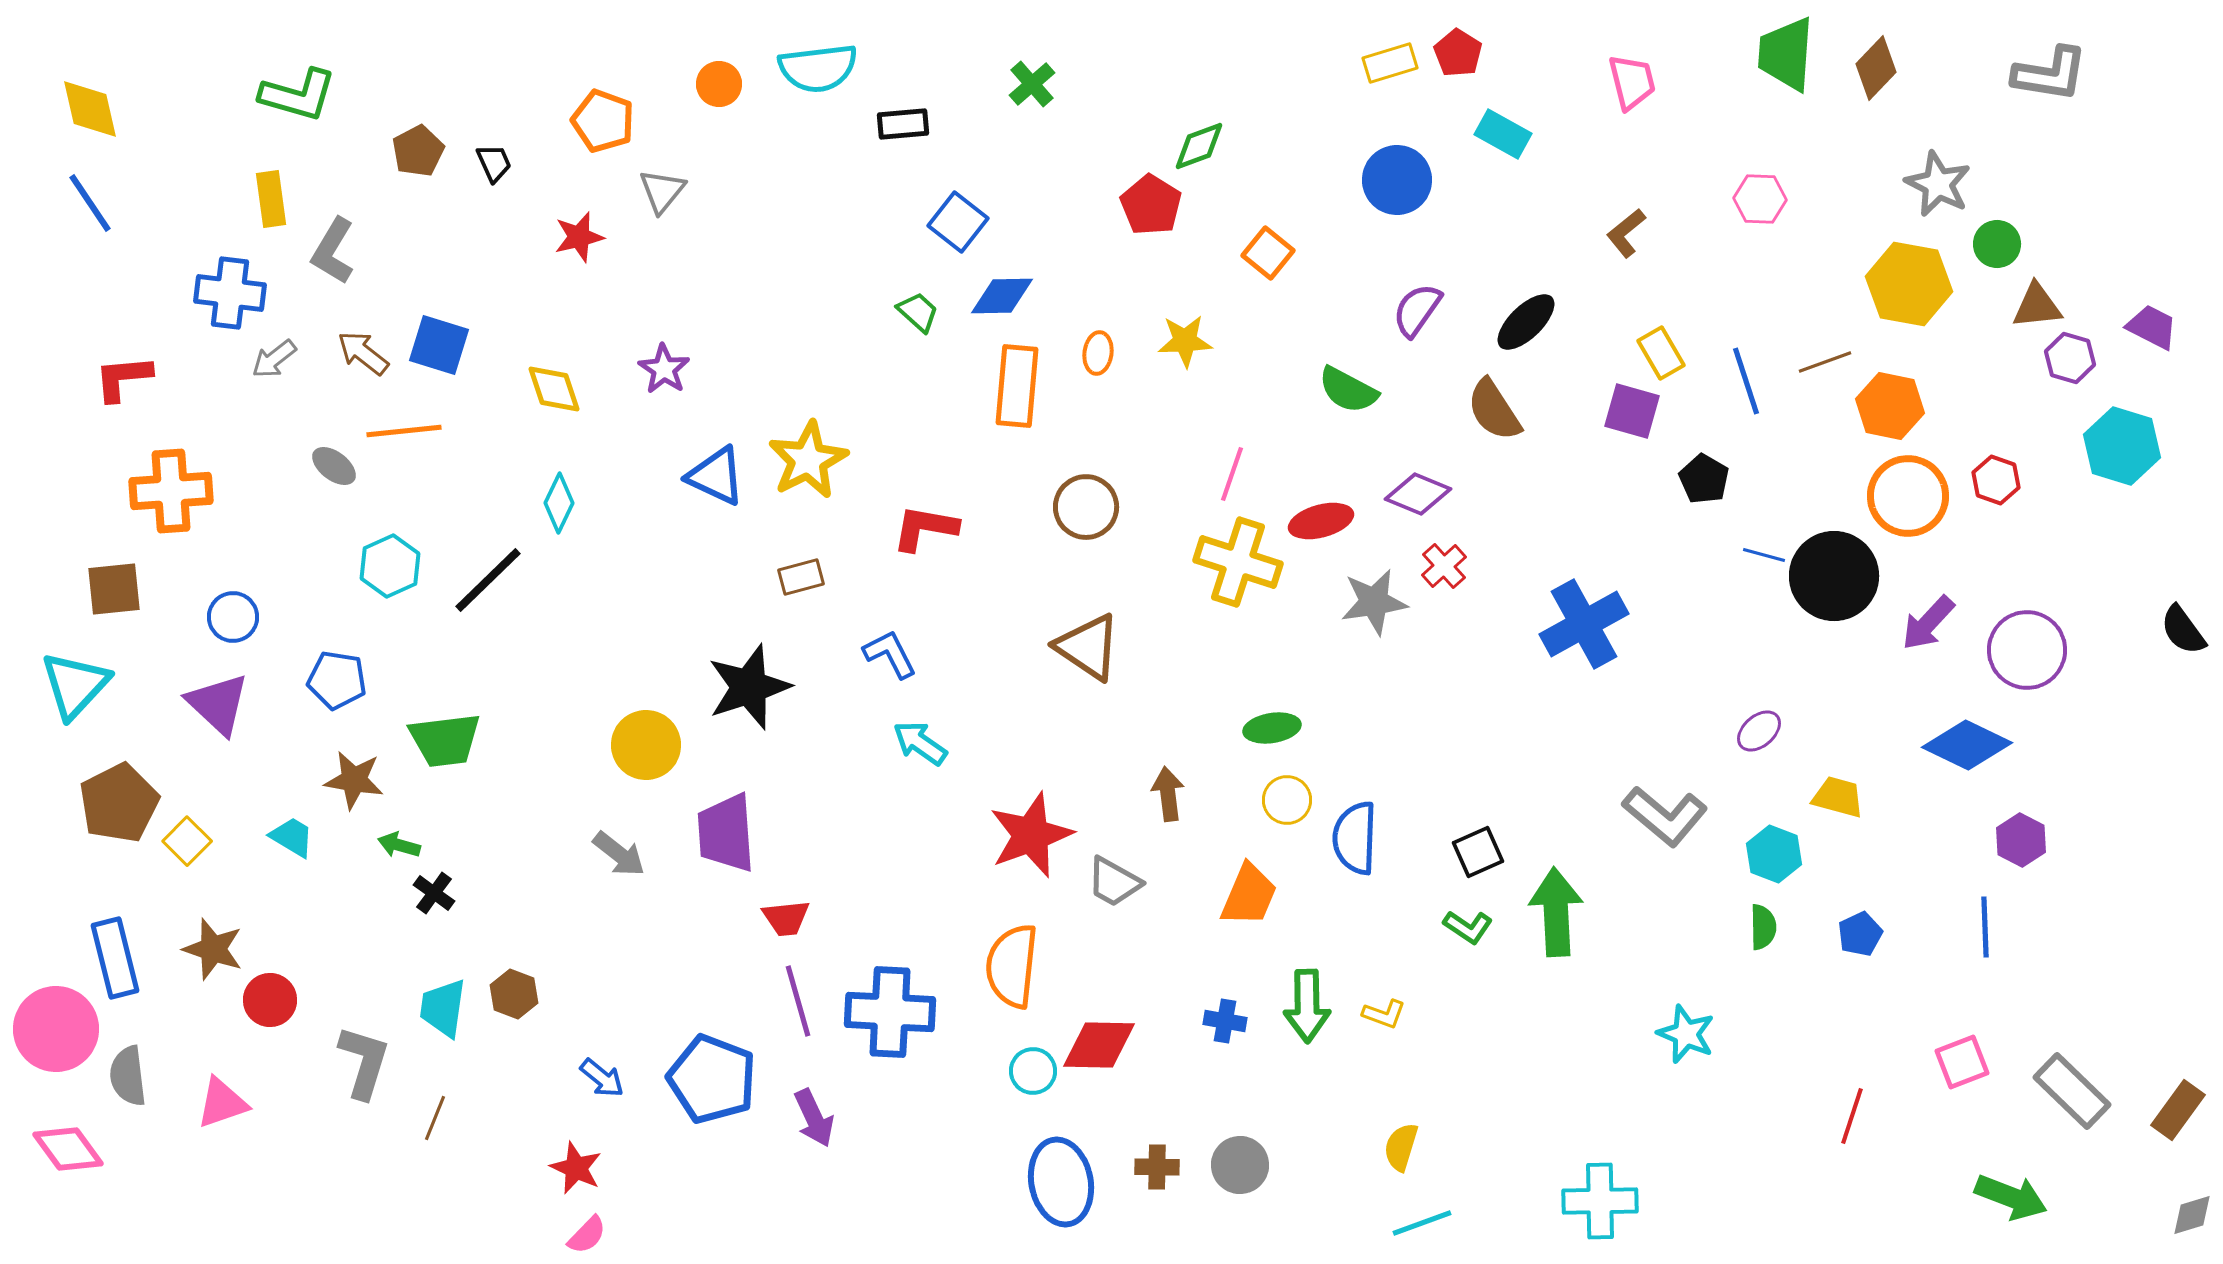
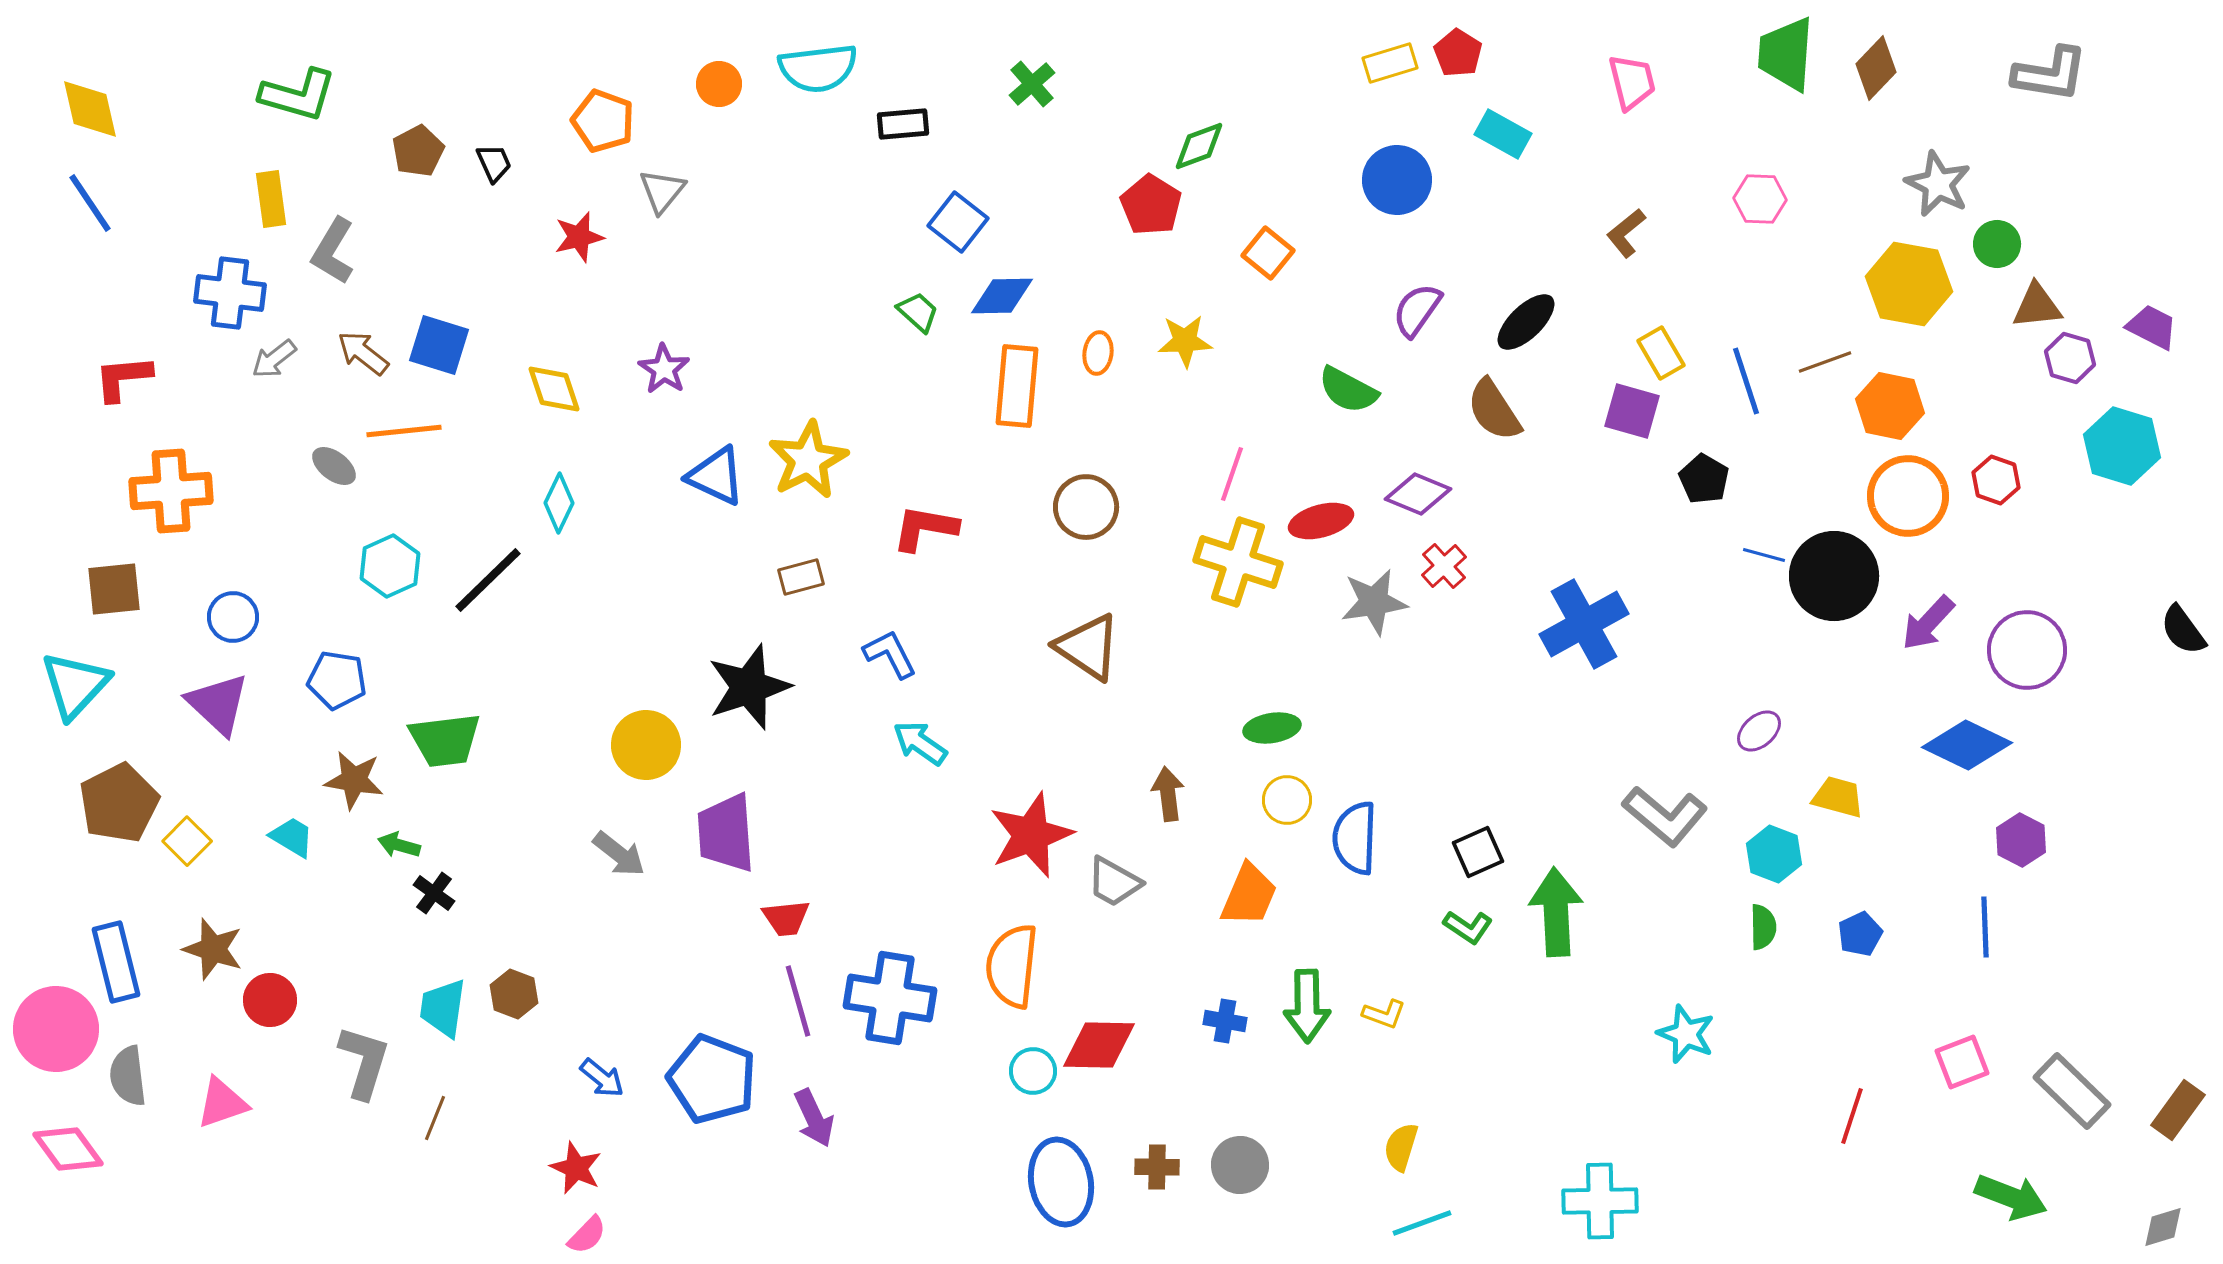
blue rectangle at (115, 958): moved 1 px right, 4 px down
blue cross at (890, 1012): moved 14 px up; rotated 6 degrees clockwise
gray diamond at (2192, 1215): moved 29 px left, 12 px down
